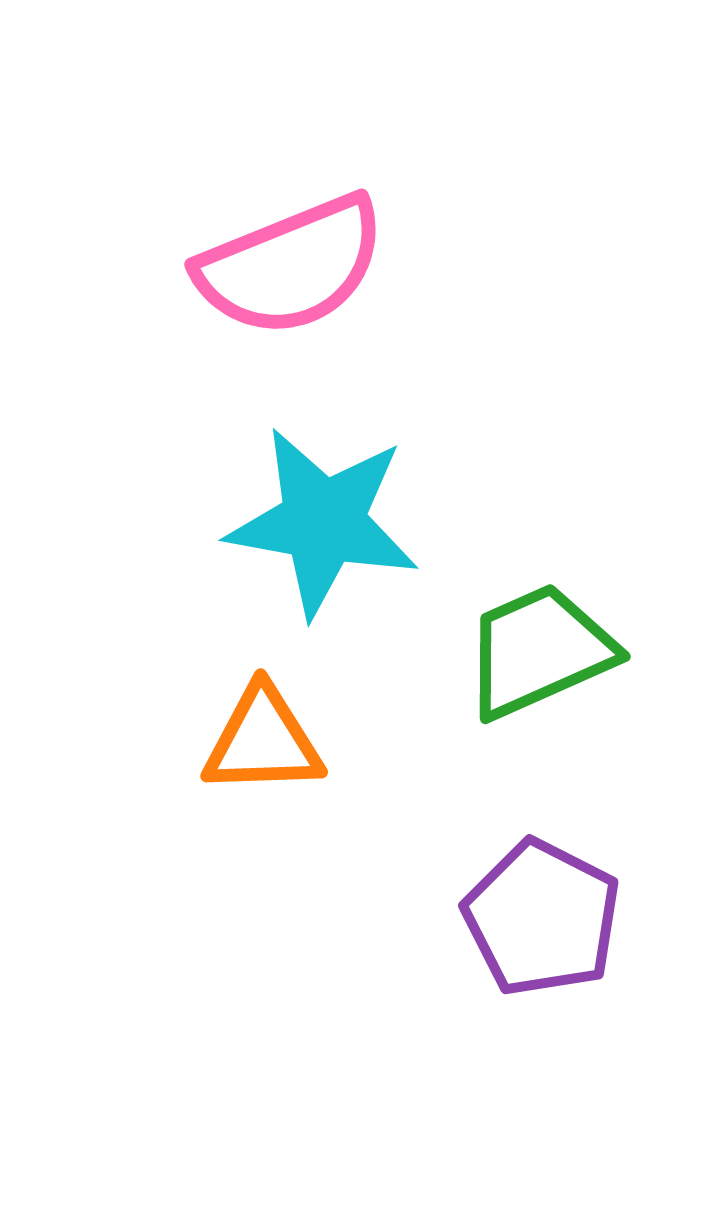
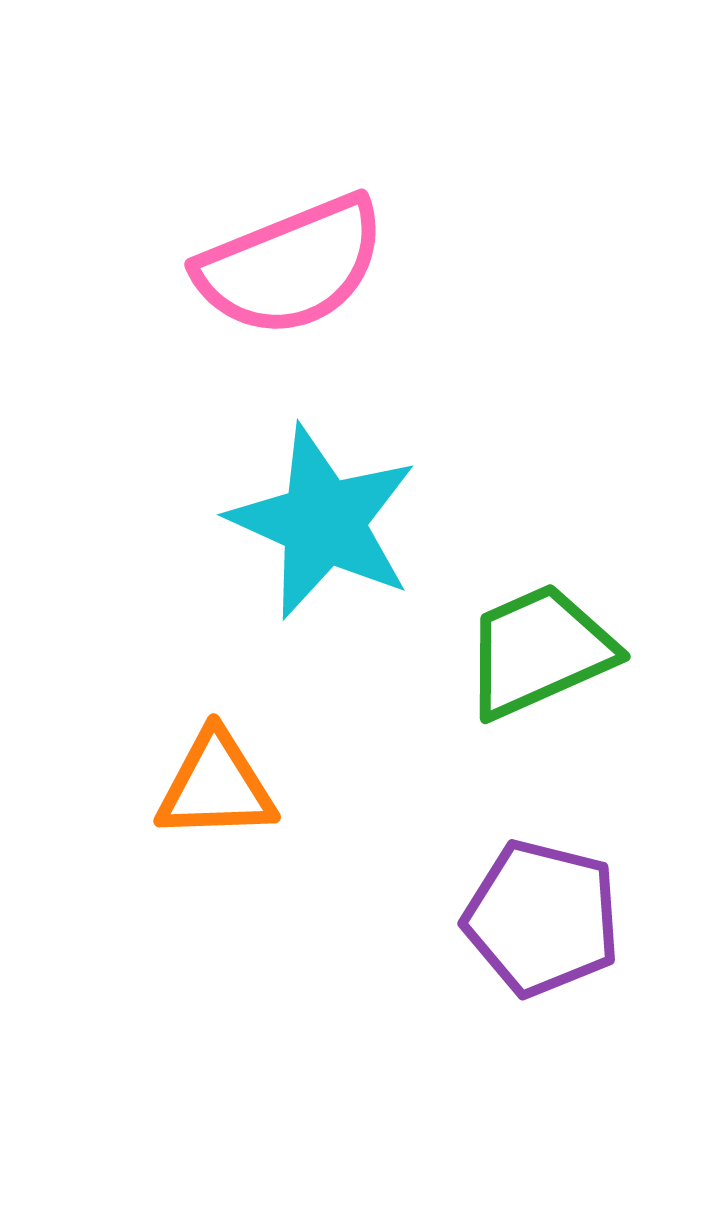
cyan star: rotated 14 degrees clockwise
orange triangle: moved 47 px left, 45 px down
purple pentagon: rotated 13 degrees counterclockwise
